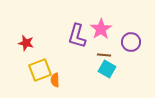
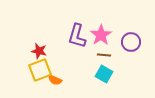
pink star: moved 6 px down
red star: moved 13 px right, 8 px down
cyan square: moved 3 px left, 5 px down
orange semicircle: rotated 64 degrees counterclockwise
